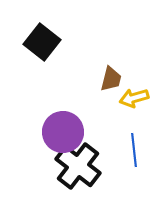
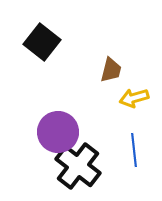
brown trapezoid: moved 9 px up
purple circle: moved 5 px left
